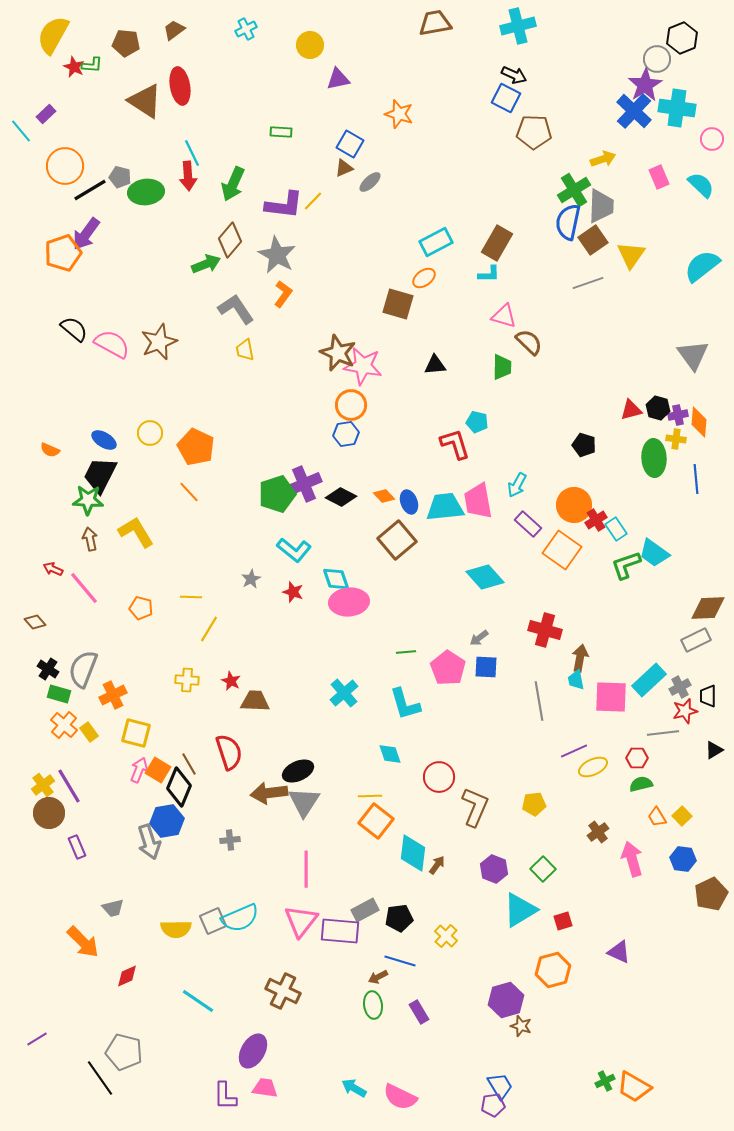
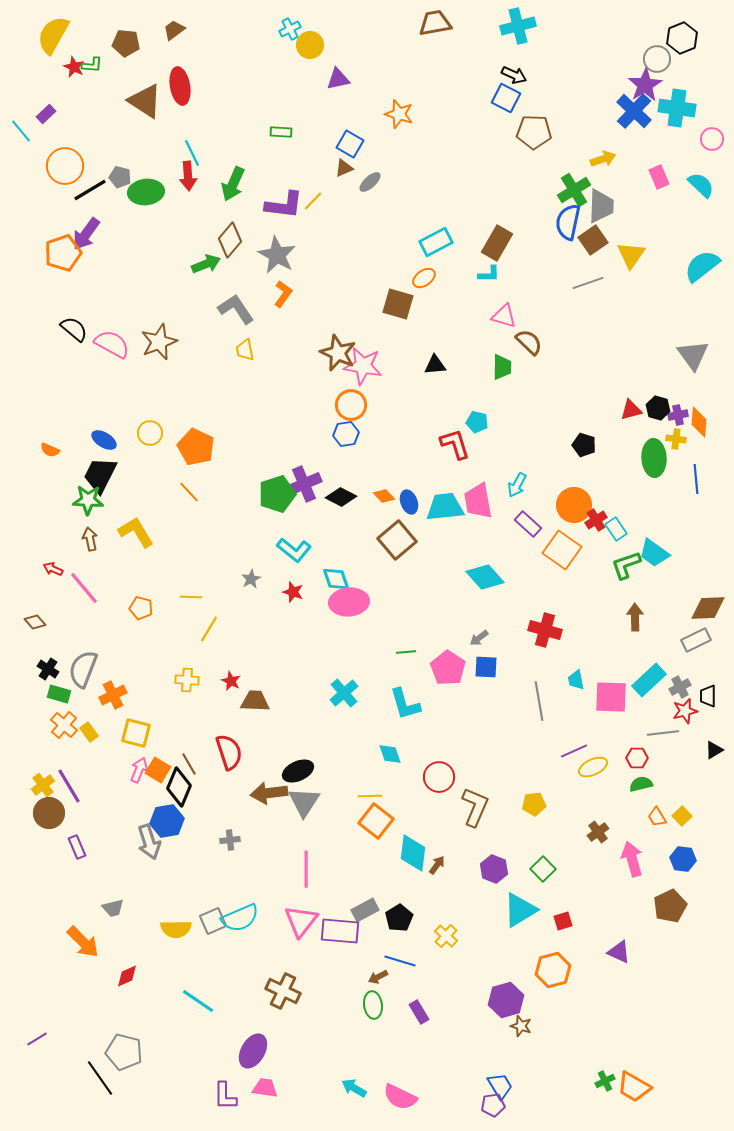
cyan cross at (246, 29): moved 44 px right
brown arrow at (580, 658): moved 55 px right, 41 px up; rotated 12 degrees counterclockwise
brown pentagon at (711, 894): moved 41 px left, 12 px down
black pentagon at (399, 918): rotated 24 degrees counterclockwise
